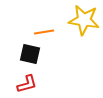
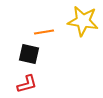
yellow star: moved 1 px left, 1 px down
black square: moved 1 px left
